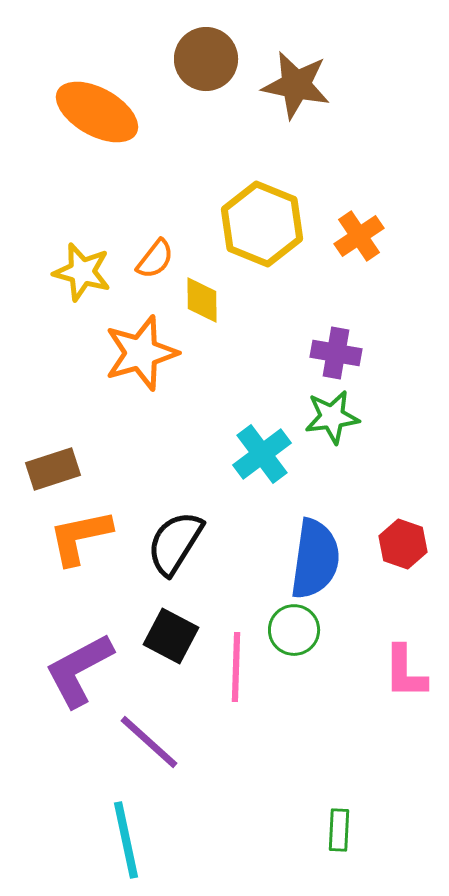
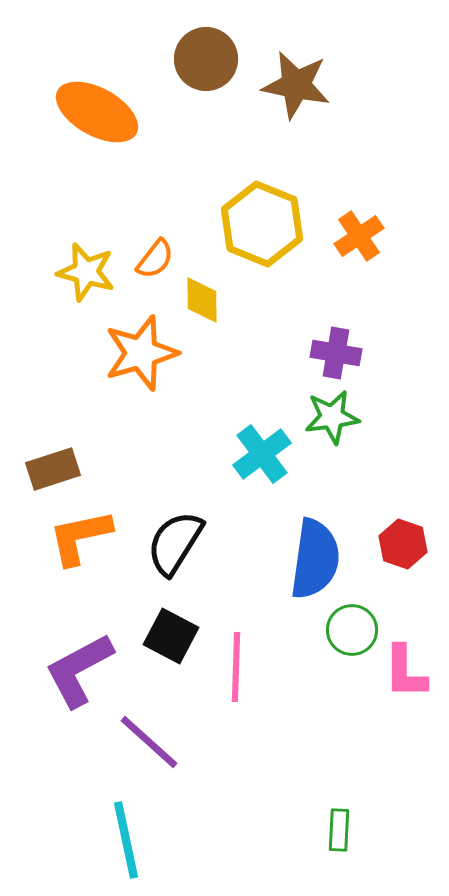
yellow star: moved 4 px right
green circle: moved 58 px right
